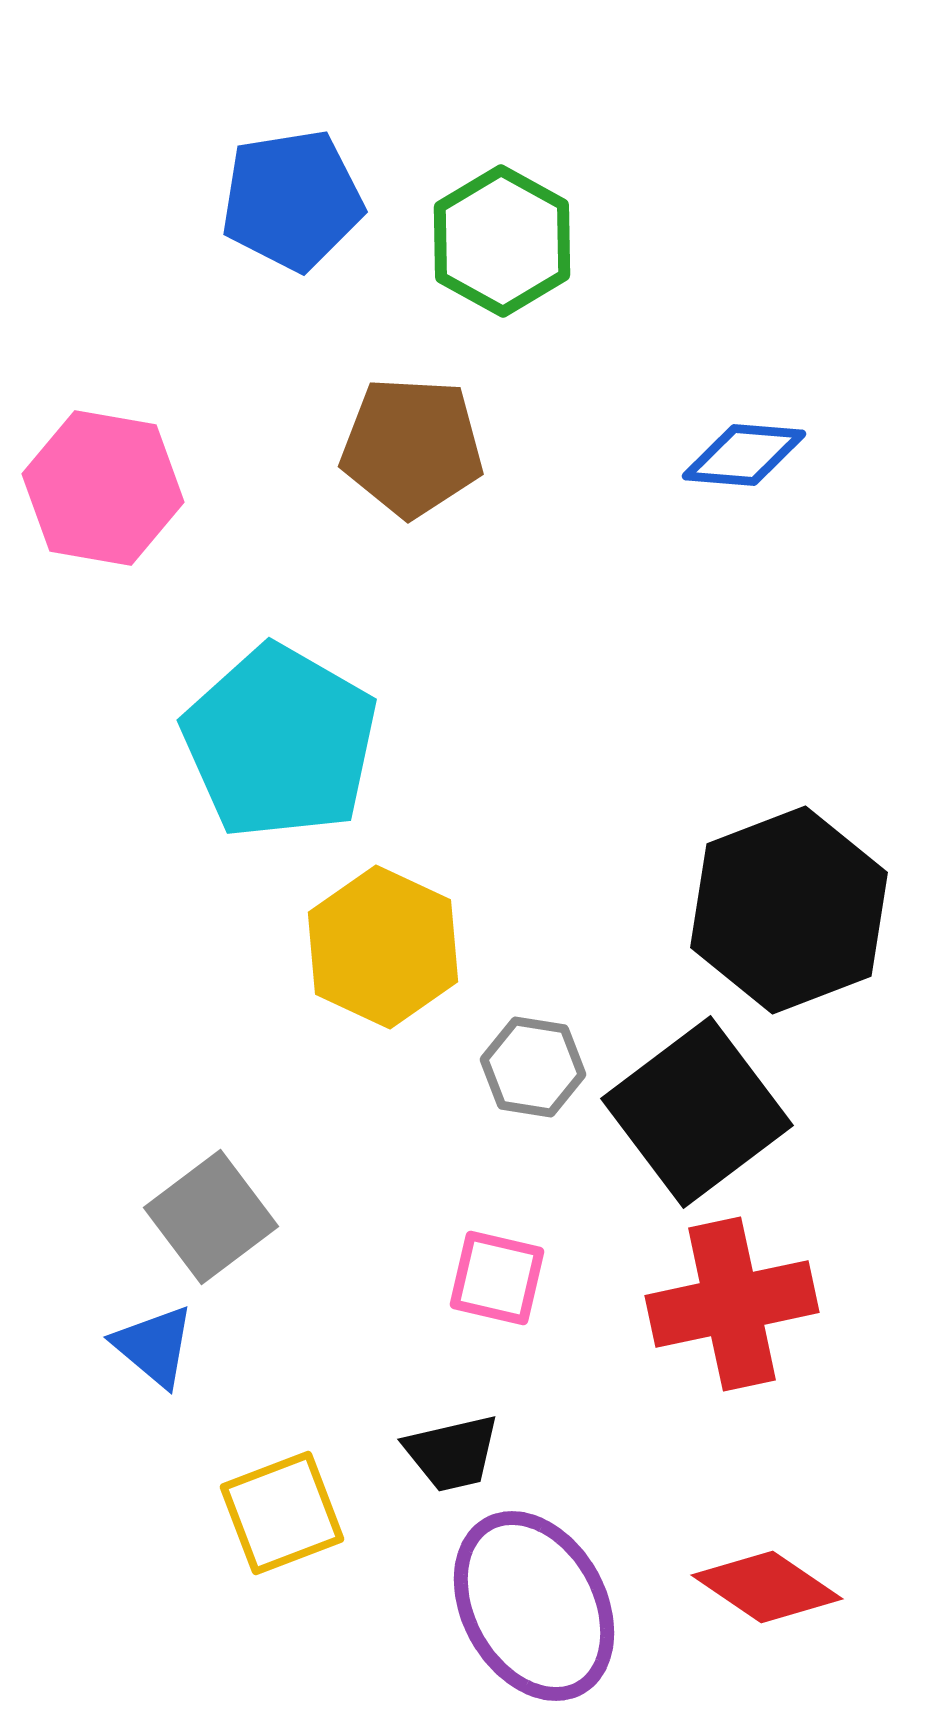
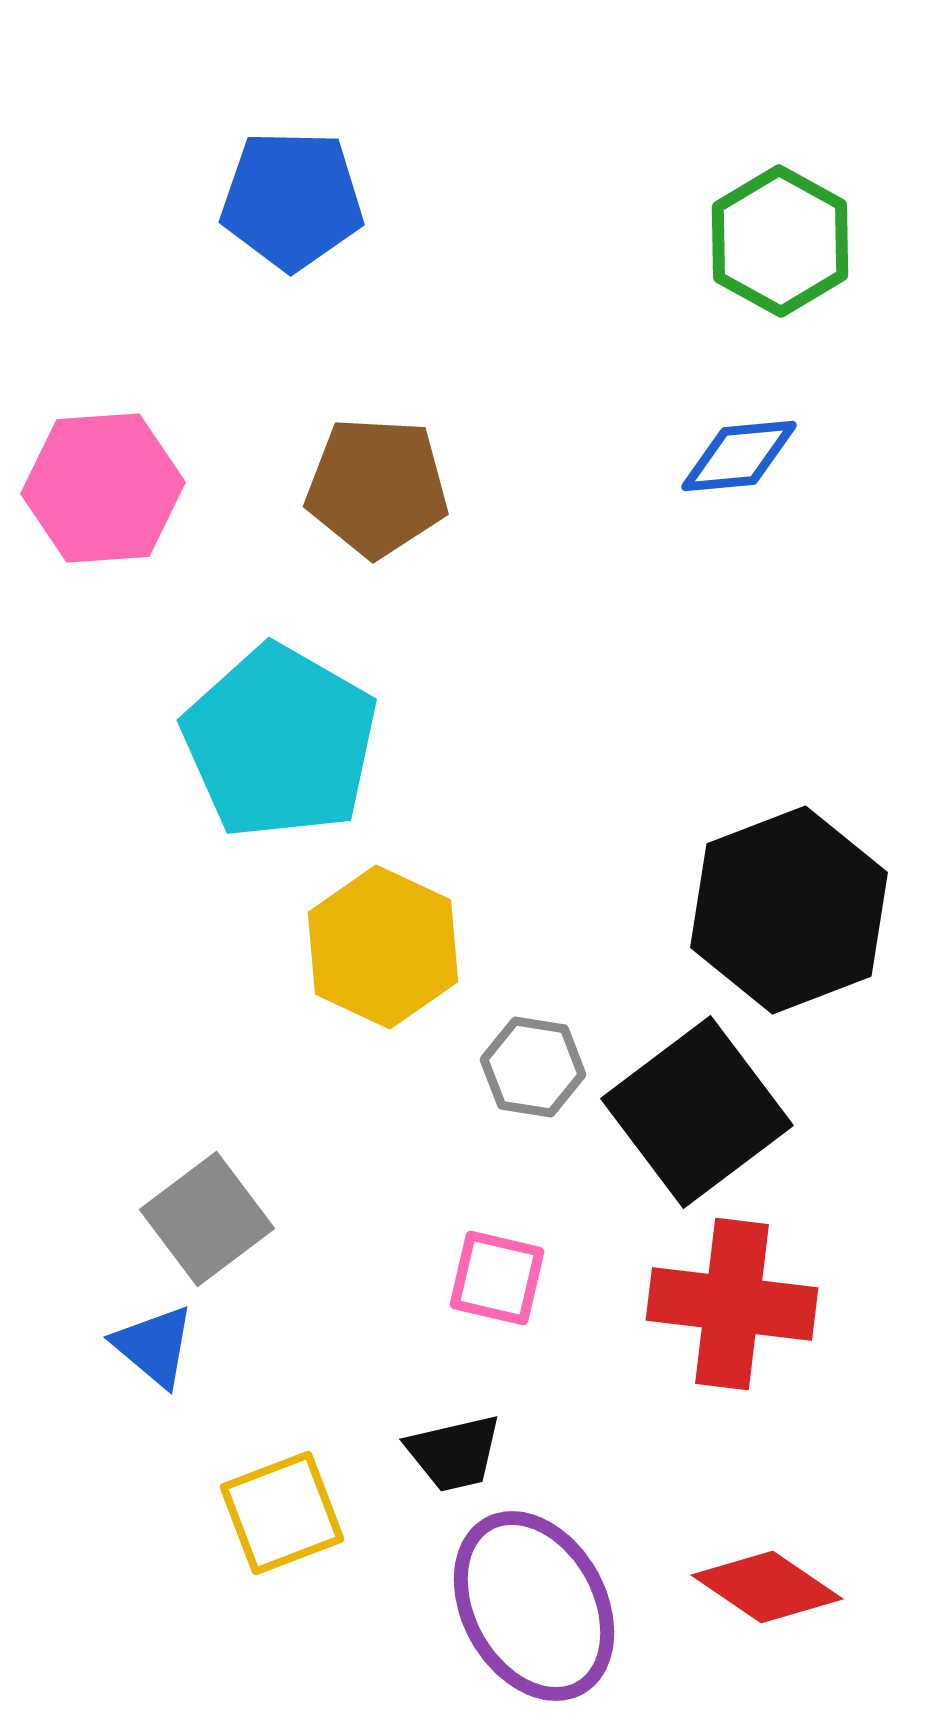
blue pentagon: rotated 10 degrees clockwise
green hexagon: moved 278 px right
brown pentagon: moved 35 px left, 40 px down
blue diamond: moved 5 px left, 1 px down; rotated 10 degrees counterclockwise
pink hexagon: rotated 14 degrees counterclockwise
gray square: moved 4 px left, 2 px down
red cross: rotated 19 degrees clockwise
black trapezoid: moved 2 px right
